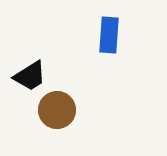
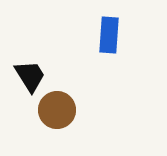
black trapezoid: rotated 90 degrees counterclockwise
